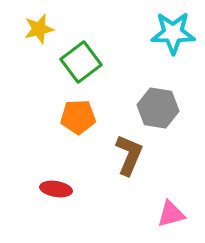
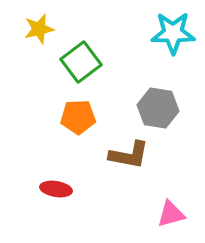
brown L-shape: rotated 78 degrees clockwise
